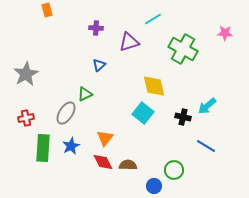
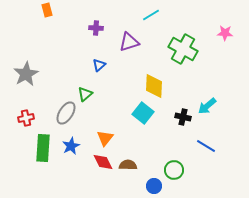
cyan line: moved 2 px left, 4 px up
yellow diamond: rotated 15 degrees clockwise
green triangle: rotated 14 degrees counterclockwise
